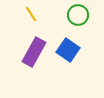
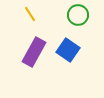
yellow line: moved 1 px left
